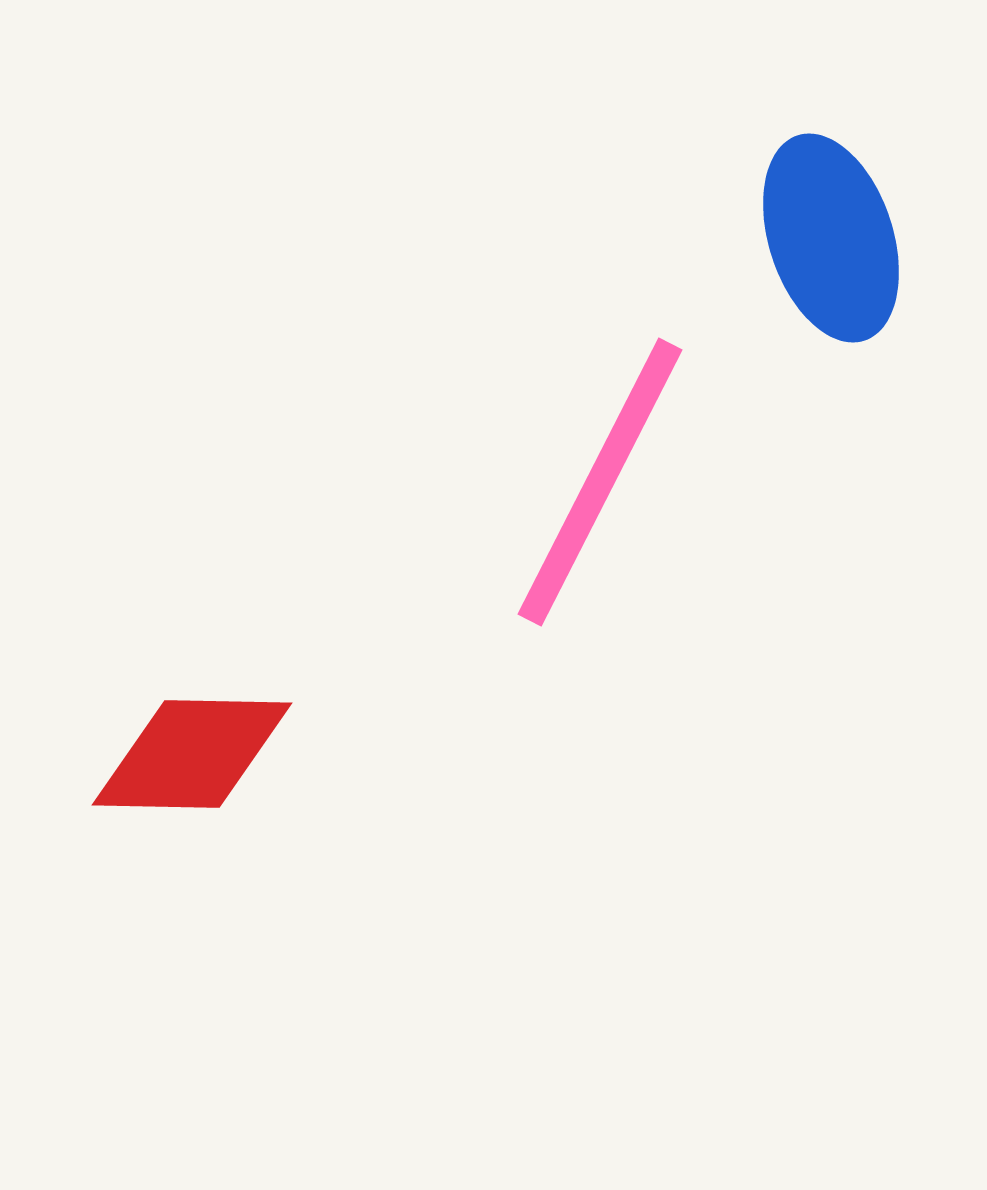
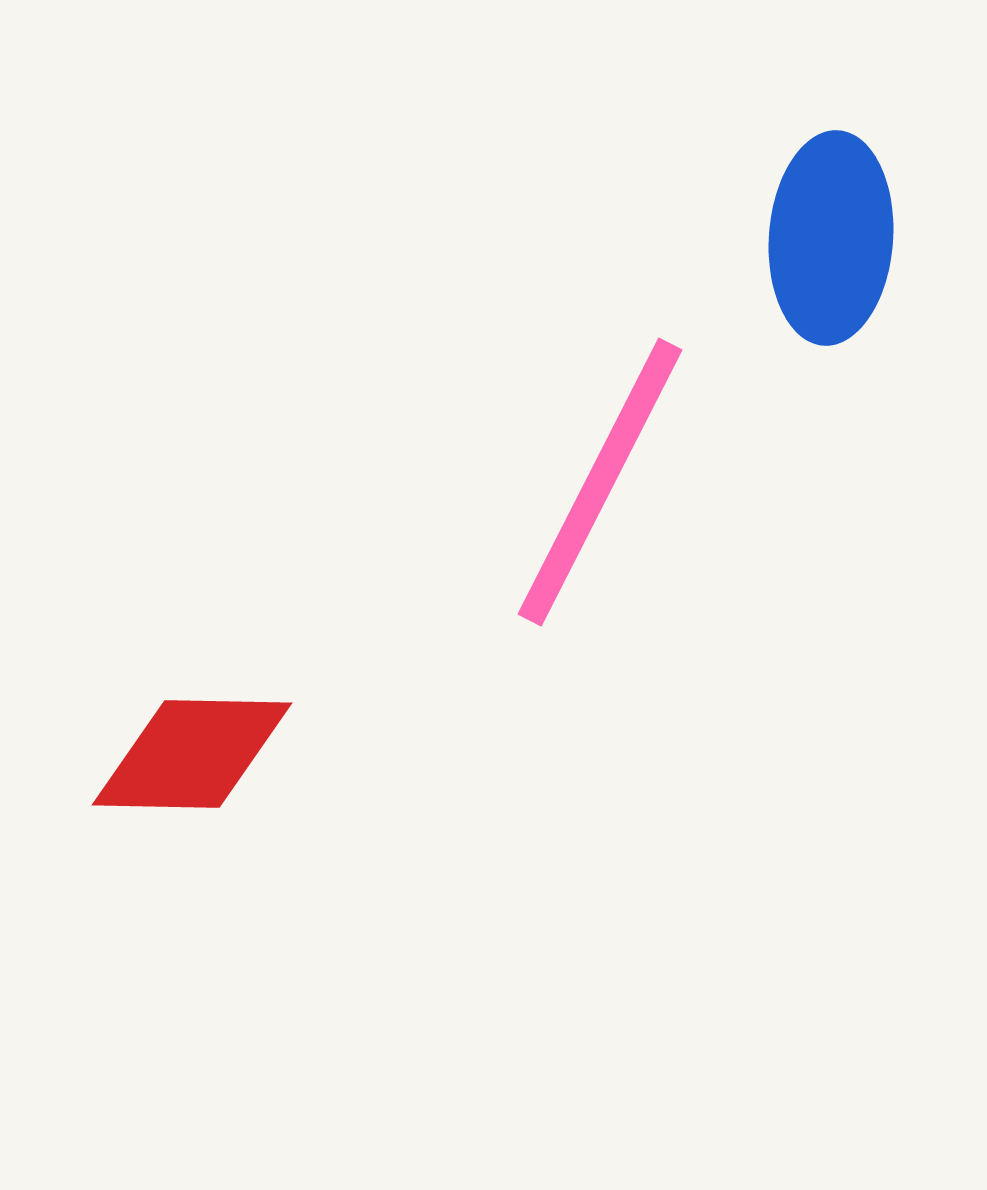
blue ellipse: rotated 22 degrees clockwise
